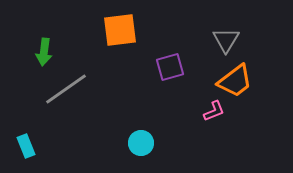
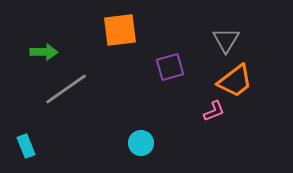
green arrow: rotated 96 degrees counterclockwise
